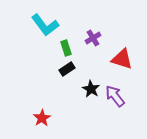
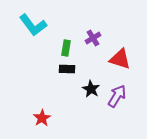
cyan L-shape: moved 12 px left
green rectangle: rotated 28 degrees clockwise
red triangle: moved 2 px left
black rectangle: rotated 35 degrees clockwise
purple arrow: moved 2 px right; rotated 70 degrees clockwise
